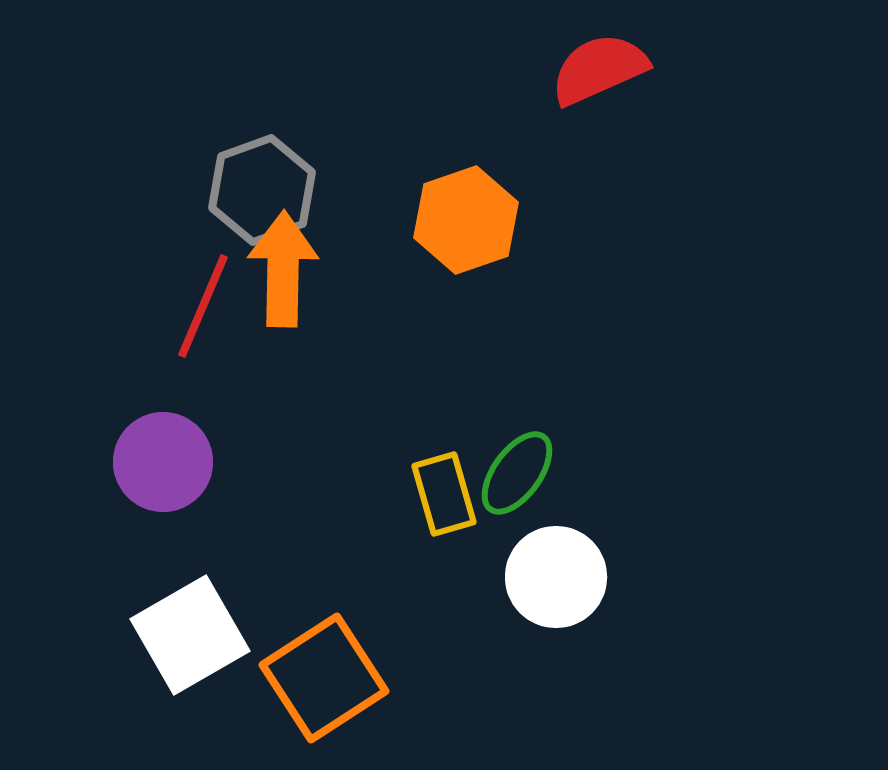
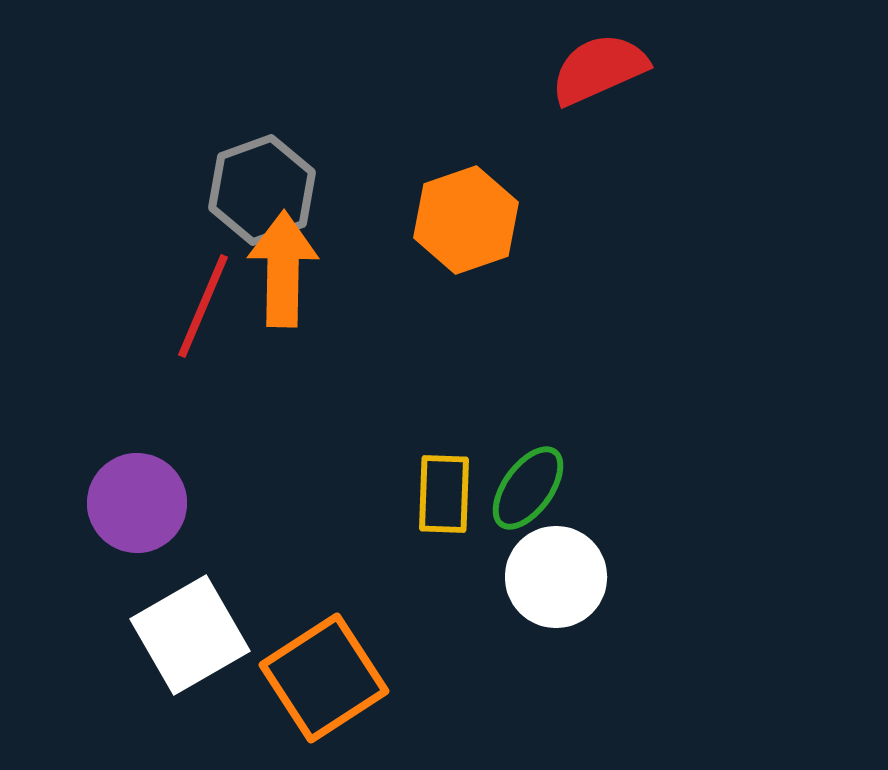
purple circle: moved 26 px left, 41 px down
green ellipse: moved 11 px right, 15 px down
yellow rectangle: rotated 18 degrees clockwise
